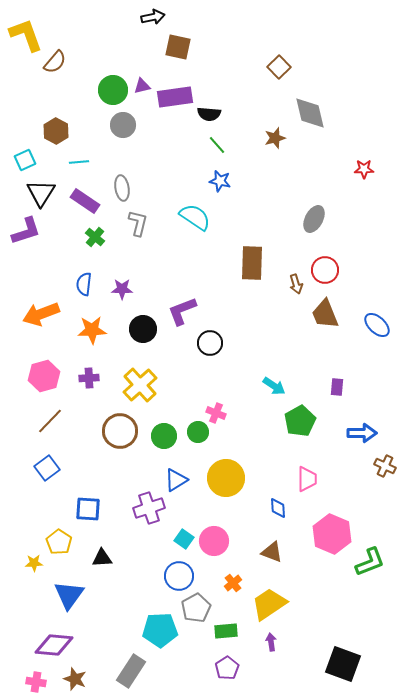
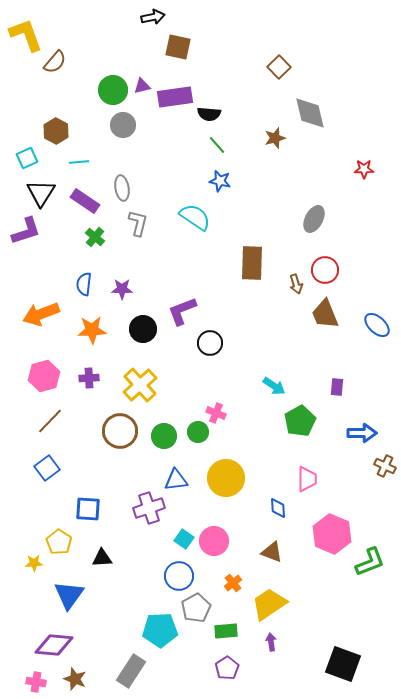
cyan square at (25, 160): moved 2 px right, 2 px up
blue triangle at (176, 480): rotated 25 degrees clockwise
